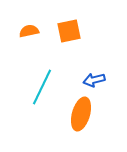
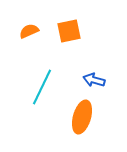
orange semicircle: rotated 12 degrees counterclockwise
blue arrow: rotated 30 degrees clockwise
orange ellipse: moved 1 px right, 3 px down
